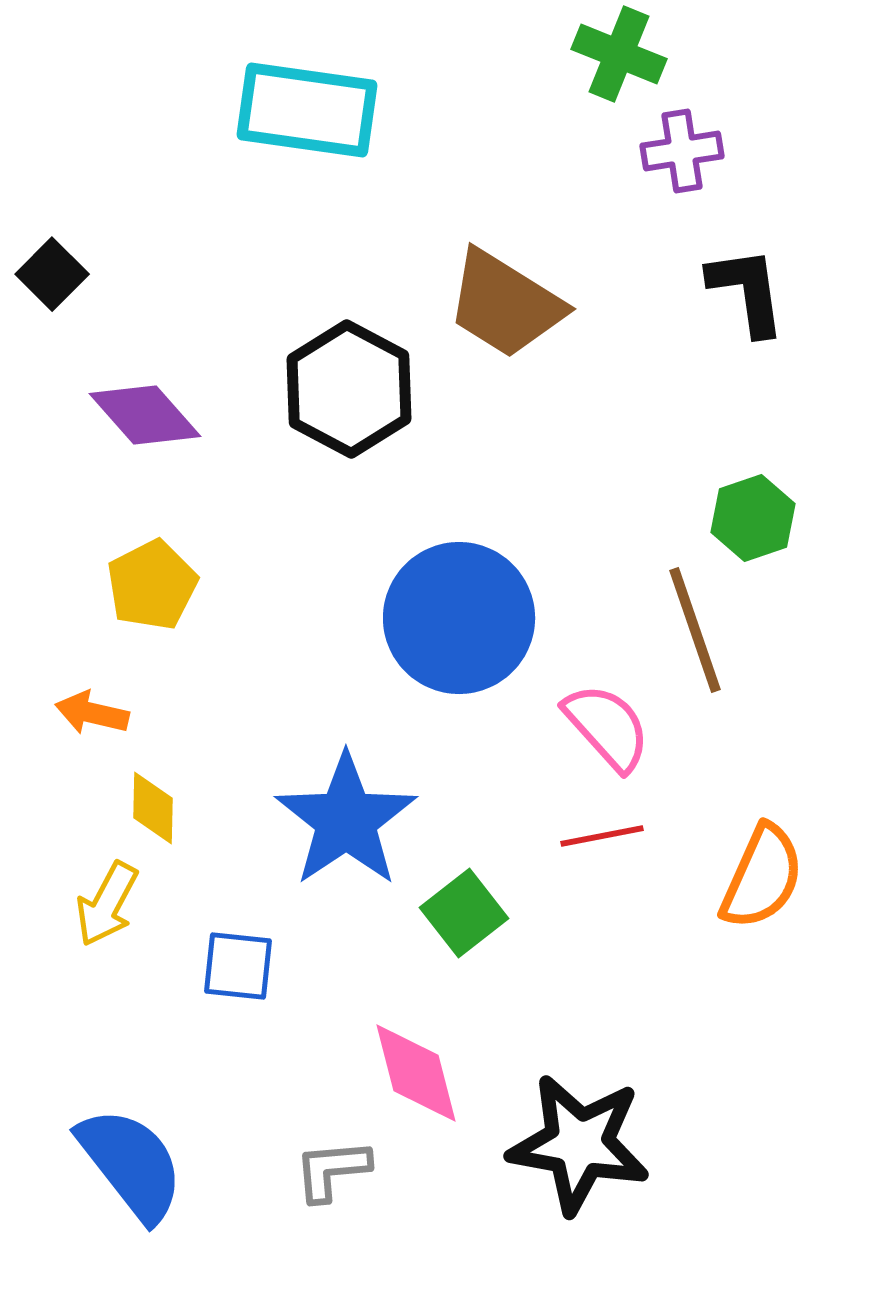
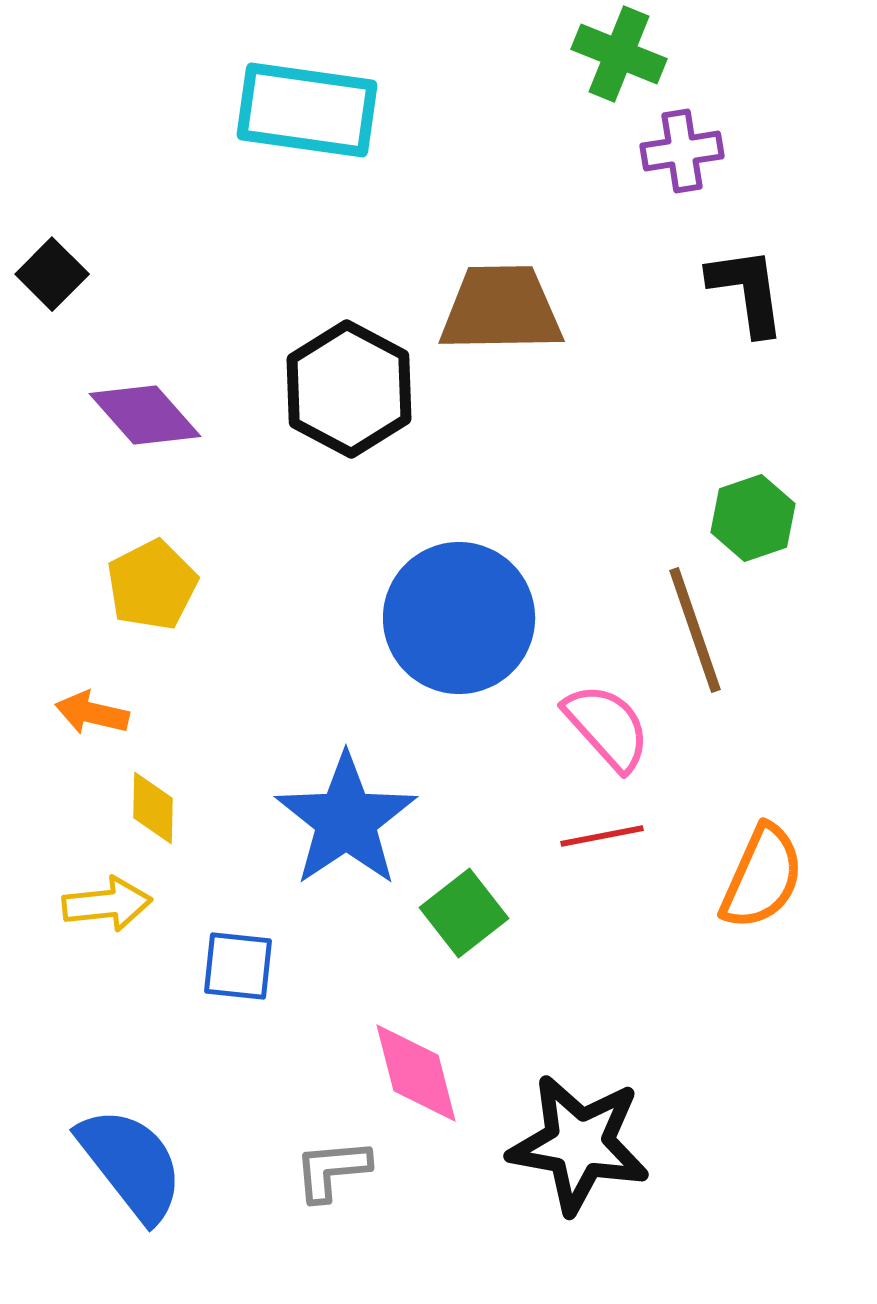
brown trapezoid: moved 4 px left, 5 px down; rotated 147 degrees clockwise
yellow arrow: rotated 124 degrees counterclockwise
